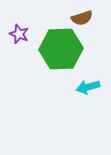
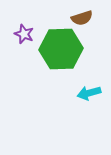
purple star: moved 5 px right
cyan arrow: moved 1 px right, 6 px down
